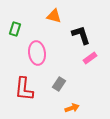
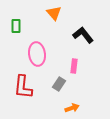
orange triangle: moved 3 px up; rotated 35 degrees clockwise
green rectangle: moved 1 px right, 3 px up; rotated 16 degrees counterclockwise
black L-shape: moved 2 px right; rotated 20 degrees counterclockwise
pink ellipse: moved 1 px down
pink rectangle: moved 16 px left, 8 px down; rotated 48 degrees counterclockwise
red L-shape: moved 1 px left, 2 px up
